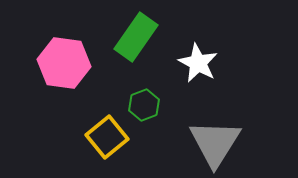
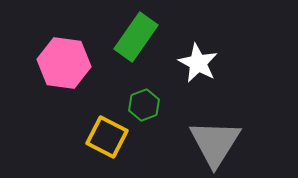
yellow square: rotated 24 degrees counterclockwise
